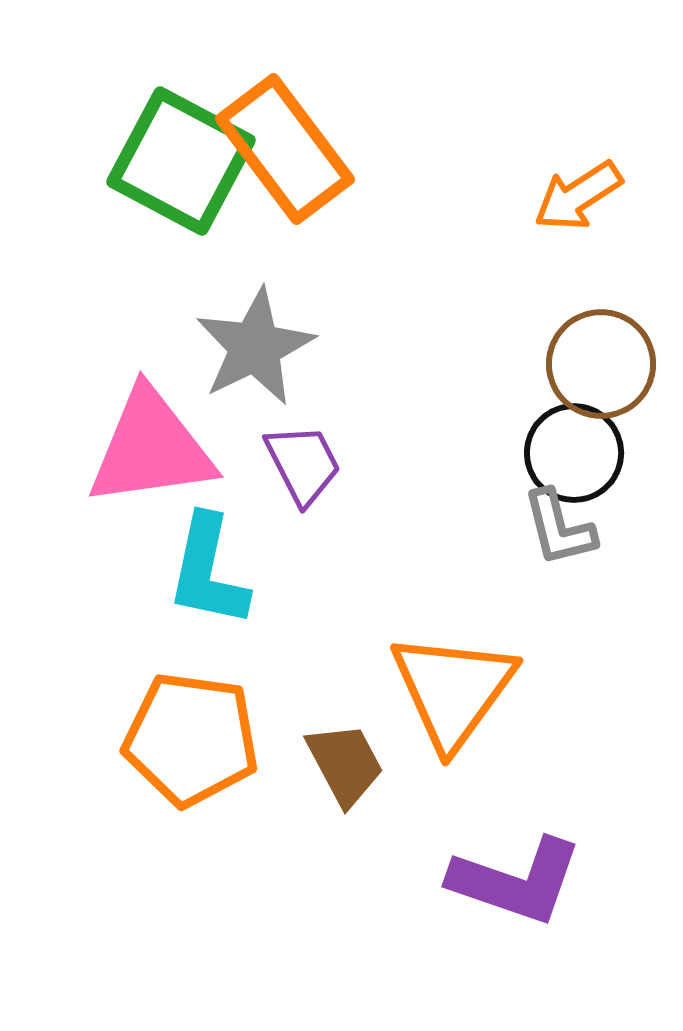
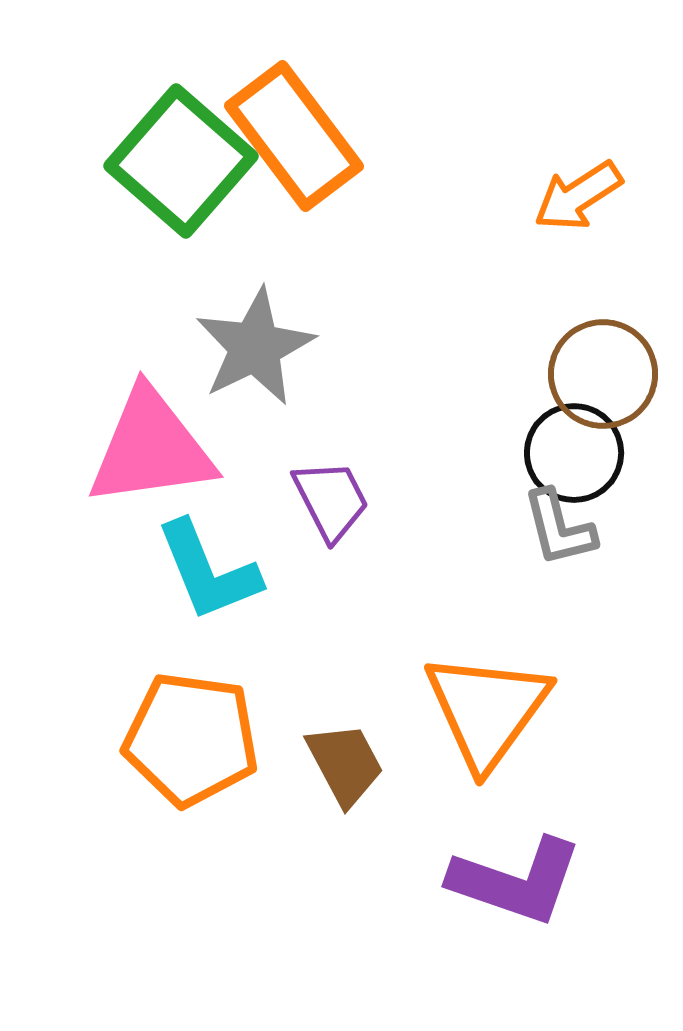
orange rectangle: moved 9 px right, 13 px up
green square: rotated 13 degrees clockwise
brown circle: moved 2 px right, 10 px down
purple trapezoid: moved 28 px right, 36 px down
cyan L-shape: rotated 34 degrees counterclockwise
orange triangle: moved 34 px right, 20 px down
